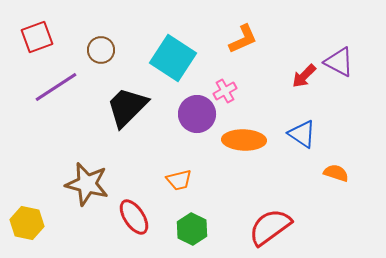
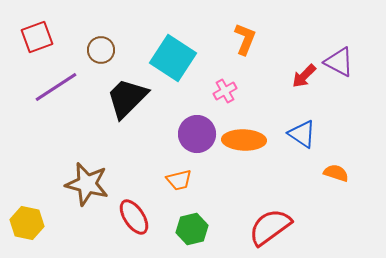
orange L-shape: moved 2 px right; rotated 44 degrees counterclockwise
black trapezoid: moved 9 px up
purple circle: moved 20 px down
green hexagon: rotated 20 degrees clockwise
